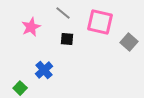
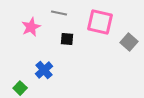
gray line: moved 4 px left; rotated 28 degrees counterclockwise
